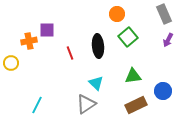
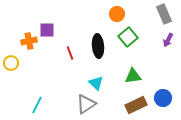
blue circle: moved 7 px down
